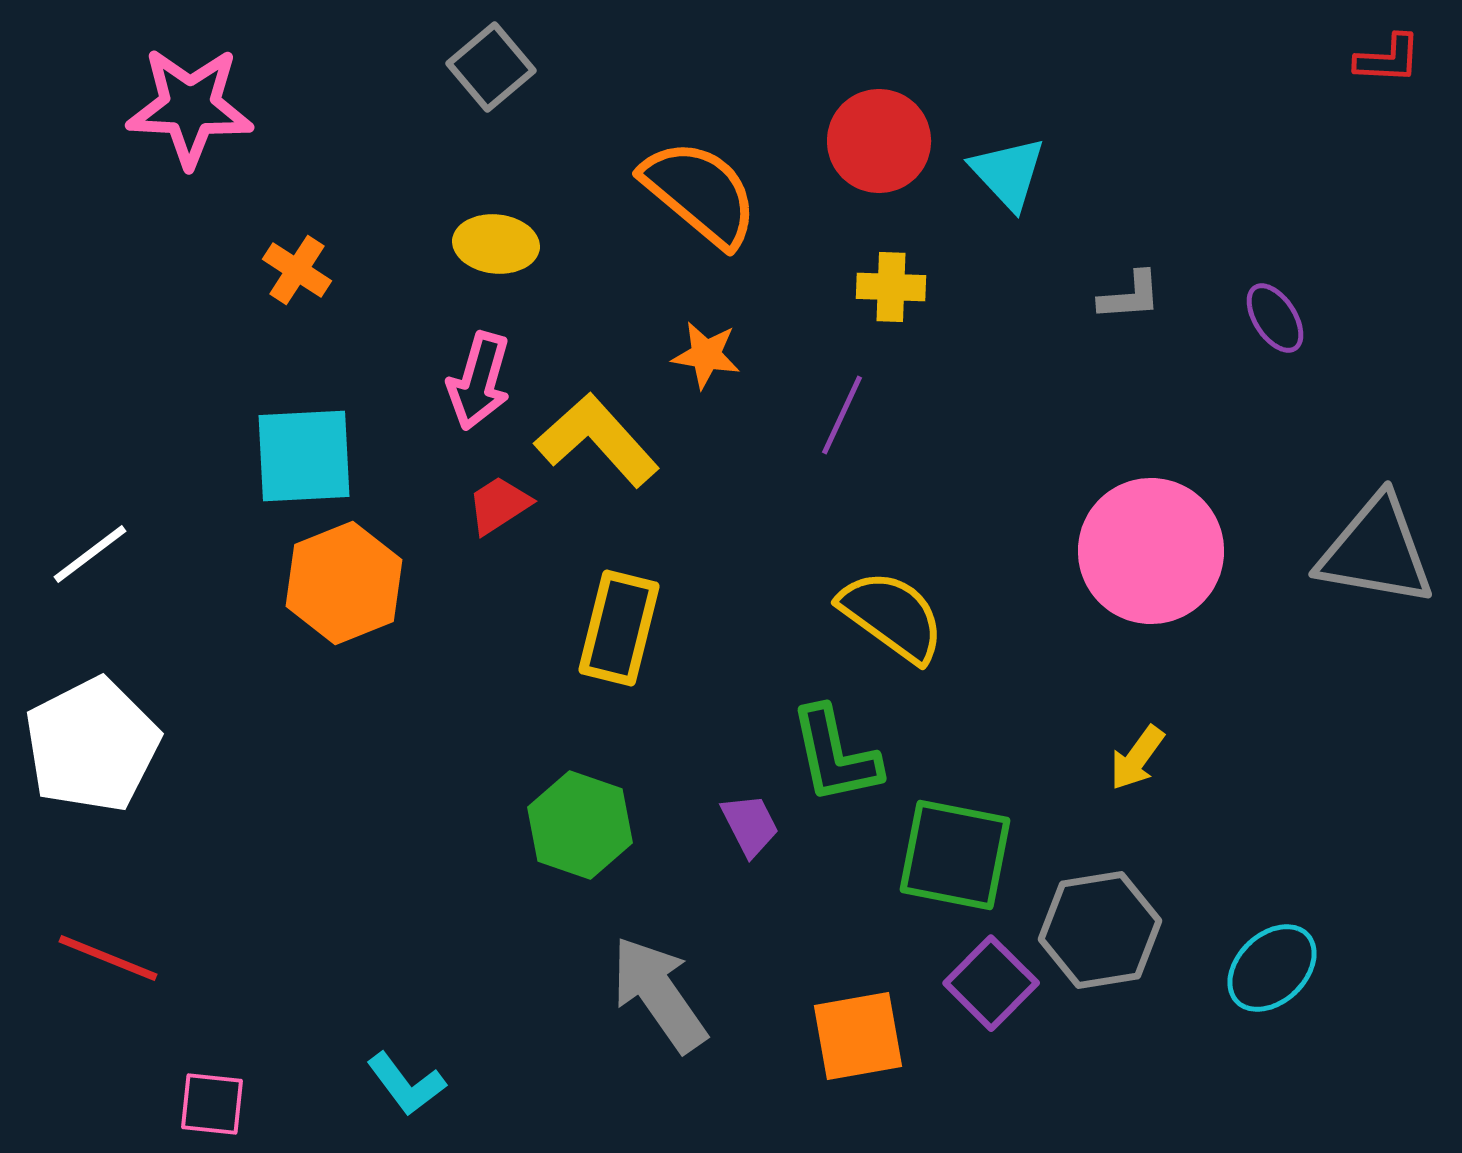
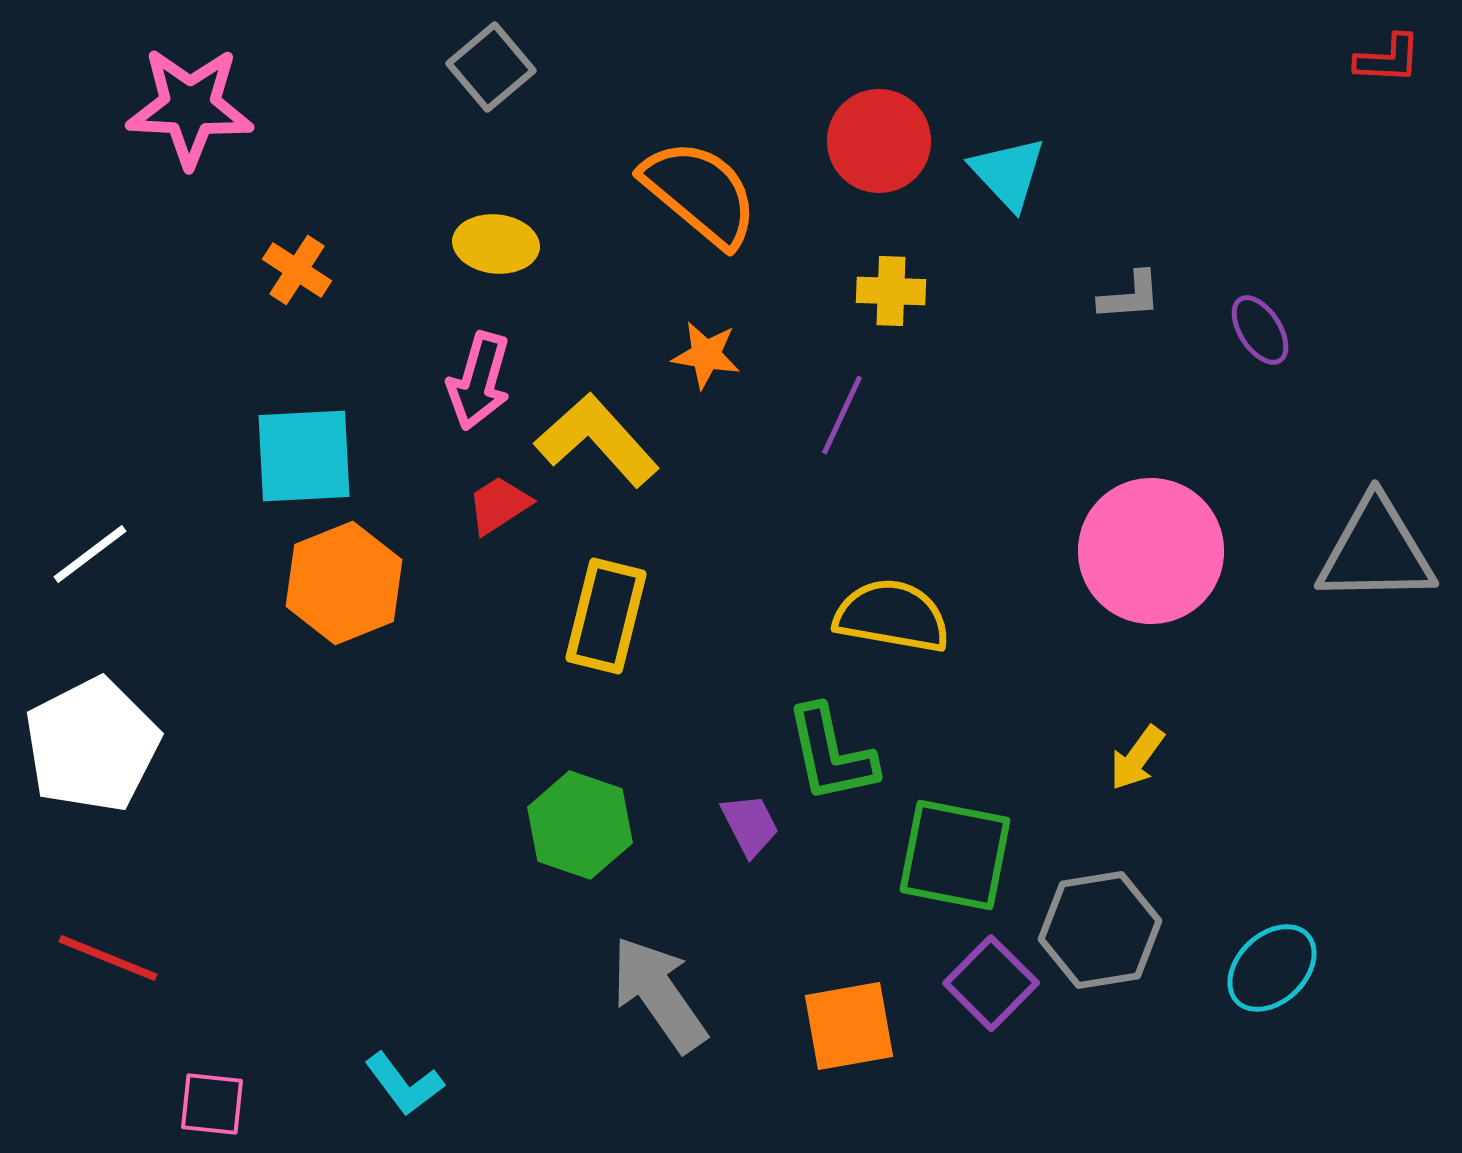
yellow cross: moved 4 px down
purple ellipse: moved 15 px left, 12 px down
gray triangle: rotated 11 degrees counterclockwise
yellow semicircle: rotated 26 degrees counterclockwise
yellow rectangle: moved 13 px left, 12 px up
green L-shape: moved 4 px left, 1 px up
orange square: moved 9 px left, 10 px up
cyan L-shape: moved 2 px left
